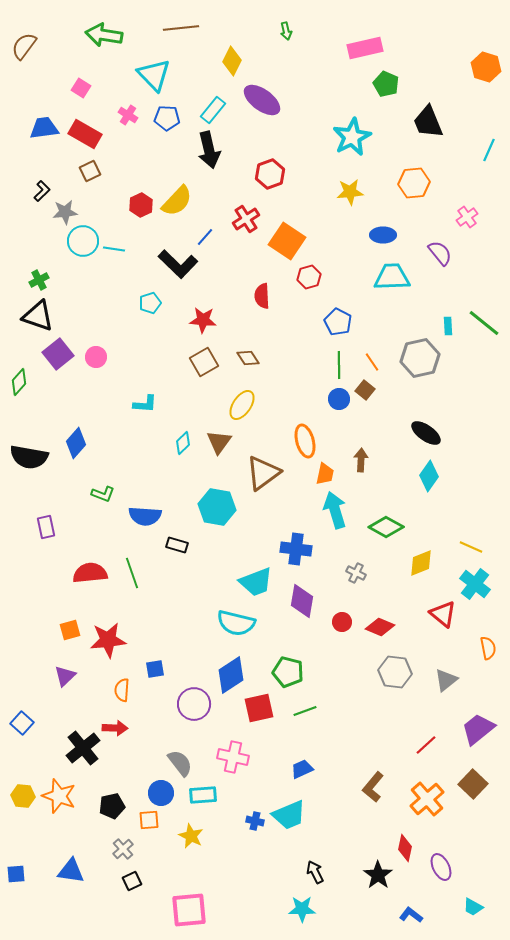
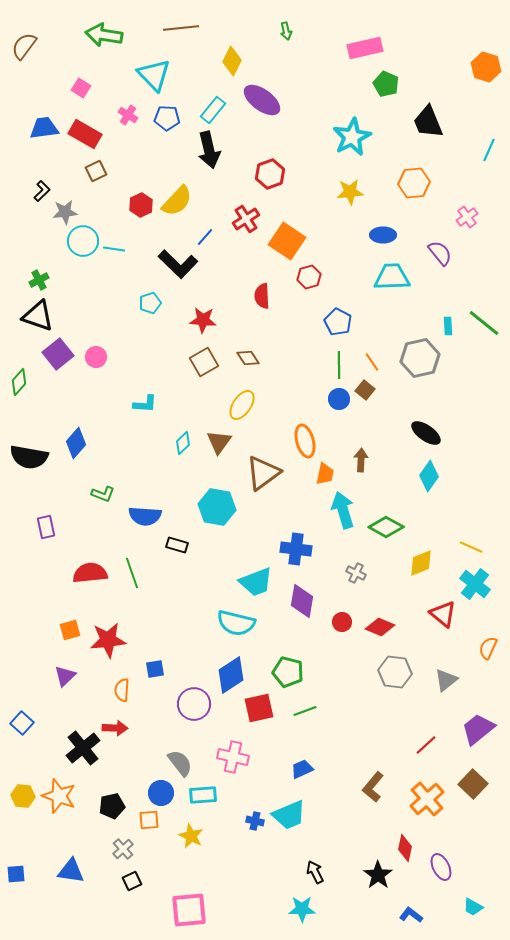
brown square at (90, 171): moved 6 px right
cyan arrow at (335, 510): moved 8 px right
orange semicircle at (488, 648): rotated 145 degrees counterclockwise
